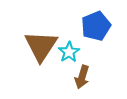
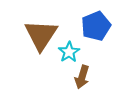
brown triangle: moved 11 px up
